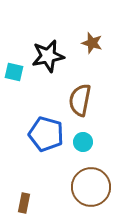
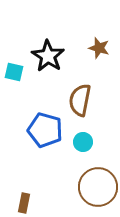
brown star: moved 7 px right, 5 px down
black star: rotated 28 degrees counterclockwise
blue pentagon: moved 1 px left, 4 px up
brown circle: moved 7 px right
